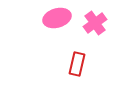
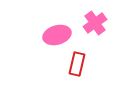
pink ellipse: moved 17 px down
